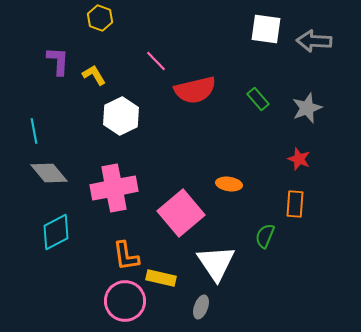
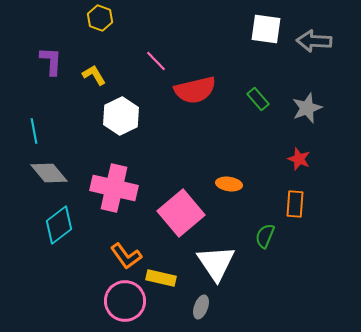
purple L-shape: moved 7 px left
pink cross: rotated 24 degrees clockwise
cyan diamond: moved 3 px right, 7 px up; rotated 9 degrees counterclockwise
orange L-shape: rotated 28 degrees counterclockwise
